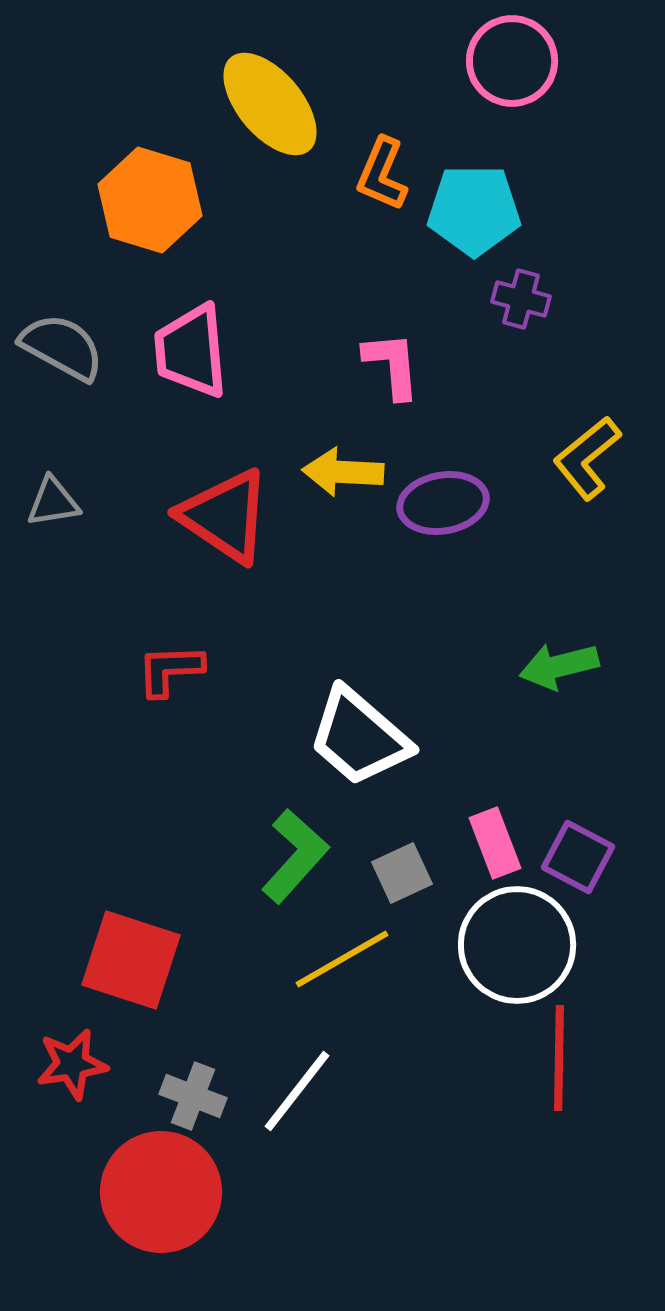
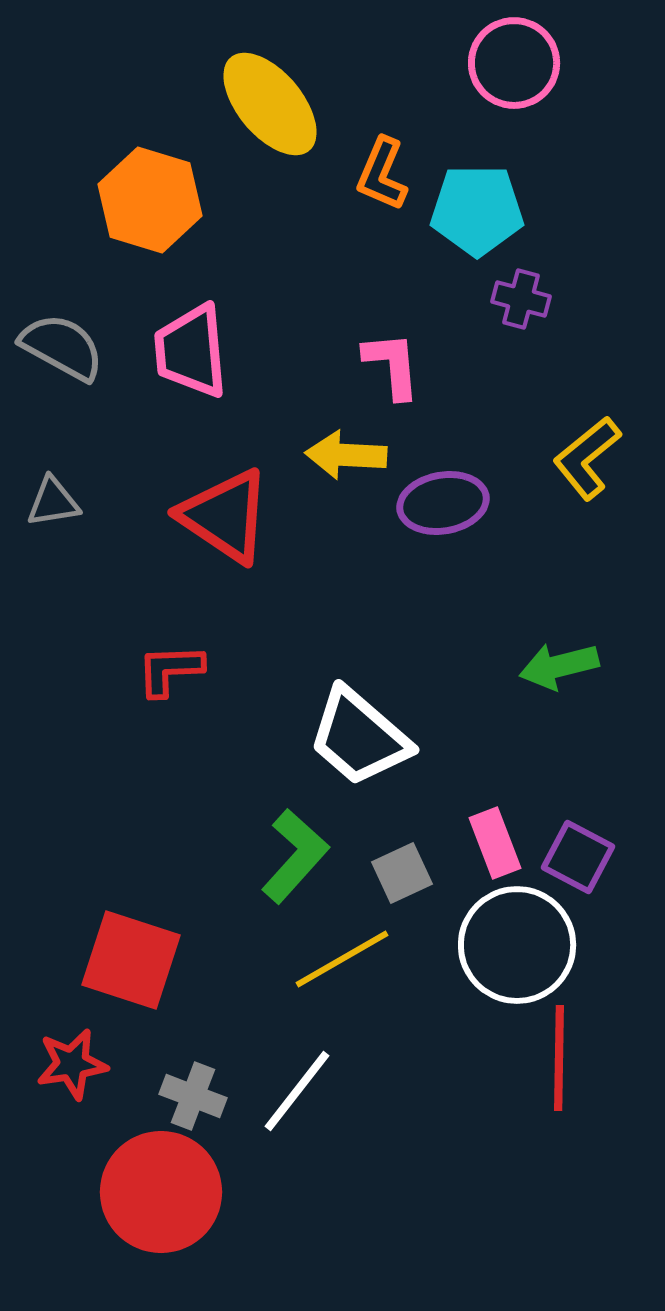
pink circle: moved 2 px right, 2 px down
cyan pentagon: moved 3 px right
yellow arrow: moved 3 px right, 17 px up
